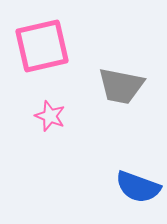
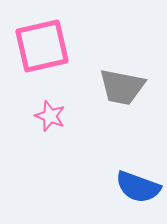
gray trapezoid: moved 1 px right, 1 px down
